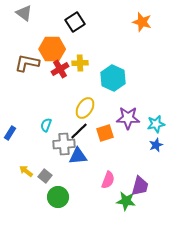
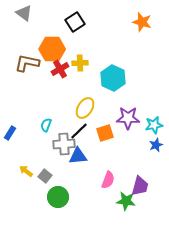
cyan star: moved 2 px left, 1 px down
